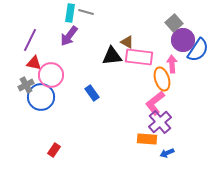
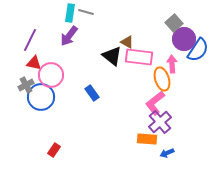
purple circle: moved 1 px right, 1 px up
black triangle: rotated 45 degrees clockwise
